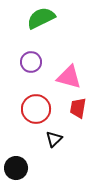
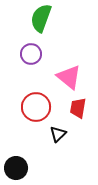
green semicircle: rotated 44 degrees counterclockwise
purple circle: moved 8 px up
pink triangle: rotated 24 degrees clockwise
red circle: moved 2 px up
black triangle: moved 4 px right, 5 px up
